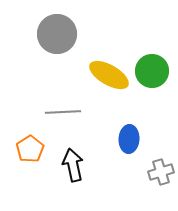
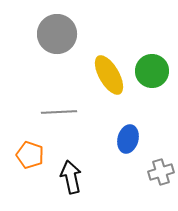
yellow ellipse: rotated 30 degrees clockwise
gray line: moved 4 px left
blue ellipse: moved 1 px left; rotated 12 degrees clockwise
orange pentagon: moved 6 px down; rotated 20 degrees counterclockwise
black arrow: moved 2 px left, 12 px down
